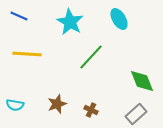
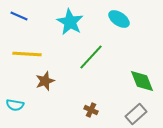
cyan ellipse: rotated 25 degrees counterclockwise
brown star: moved 12 px left, 23 px up
